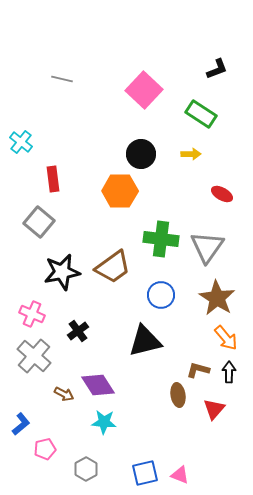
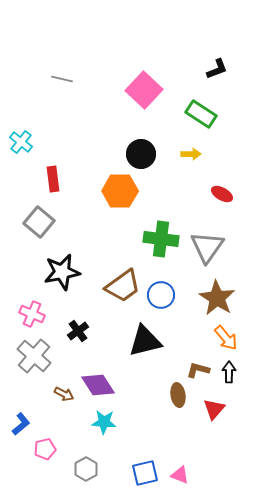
brown trapezoid: moved 10 px right, 19 px down
